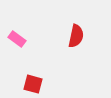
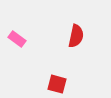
red square: moved 24 px right
